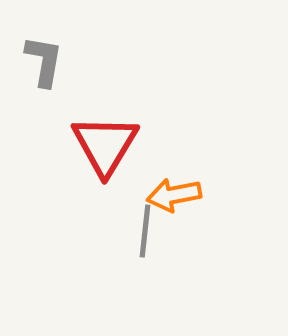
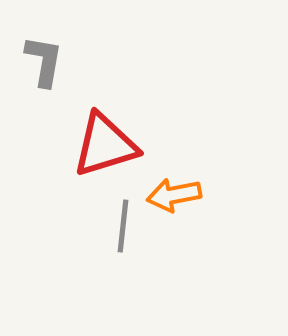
red triangle: rotated 42 degrees clockwise
gray line: moved 22 px left, 5 px up
